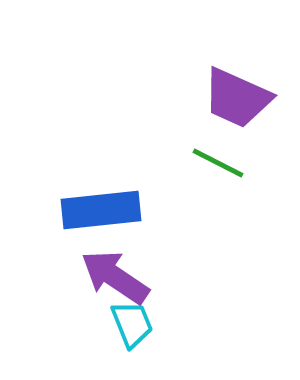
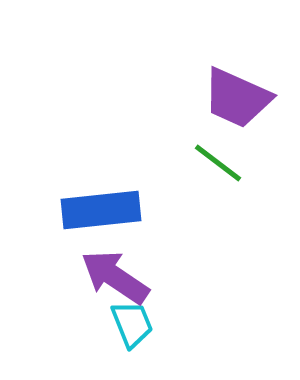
green line: rotated 10 degrees clockwise
